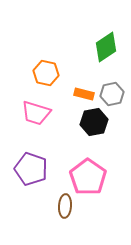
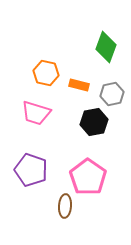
green diamond: rotated 36 degrees counterclockwise
orange rectangle: moved 5 px left, 9 px up
purple pentagon: moved 1 px down
